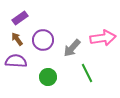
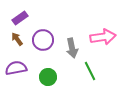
pink arrow: moved 1 px up
gray arrow: rotated 54 degrees counterclockwise
purple semicircle: moved 7 px down; rotated 15 degrees counterclockwise
green line: moved 3 px right, 2 px up
